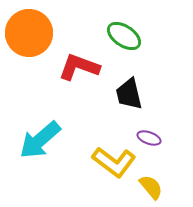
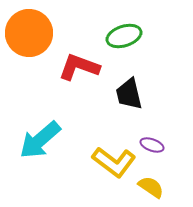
green ellipse: rotated 52 degrees counterclockwise
purple ellipse: moved 3 px right, 7 px down
yellow semicircle: rotated 16 degrees counterclockwise
